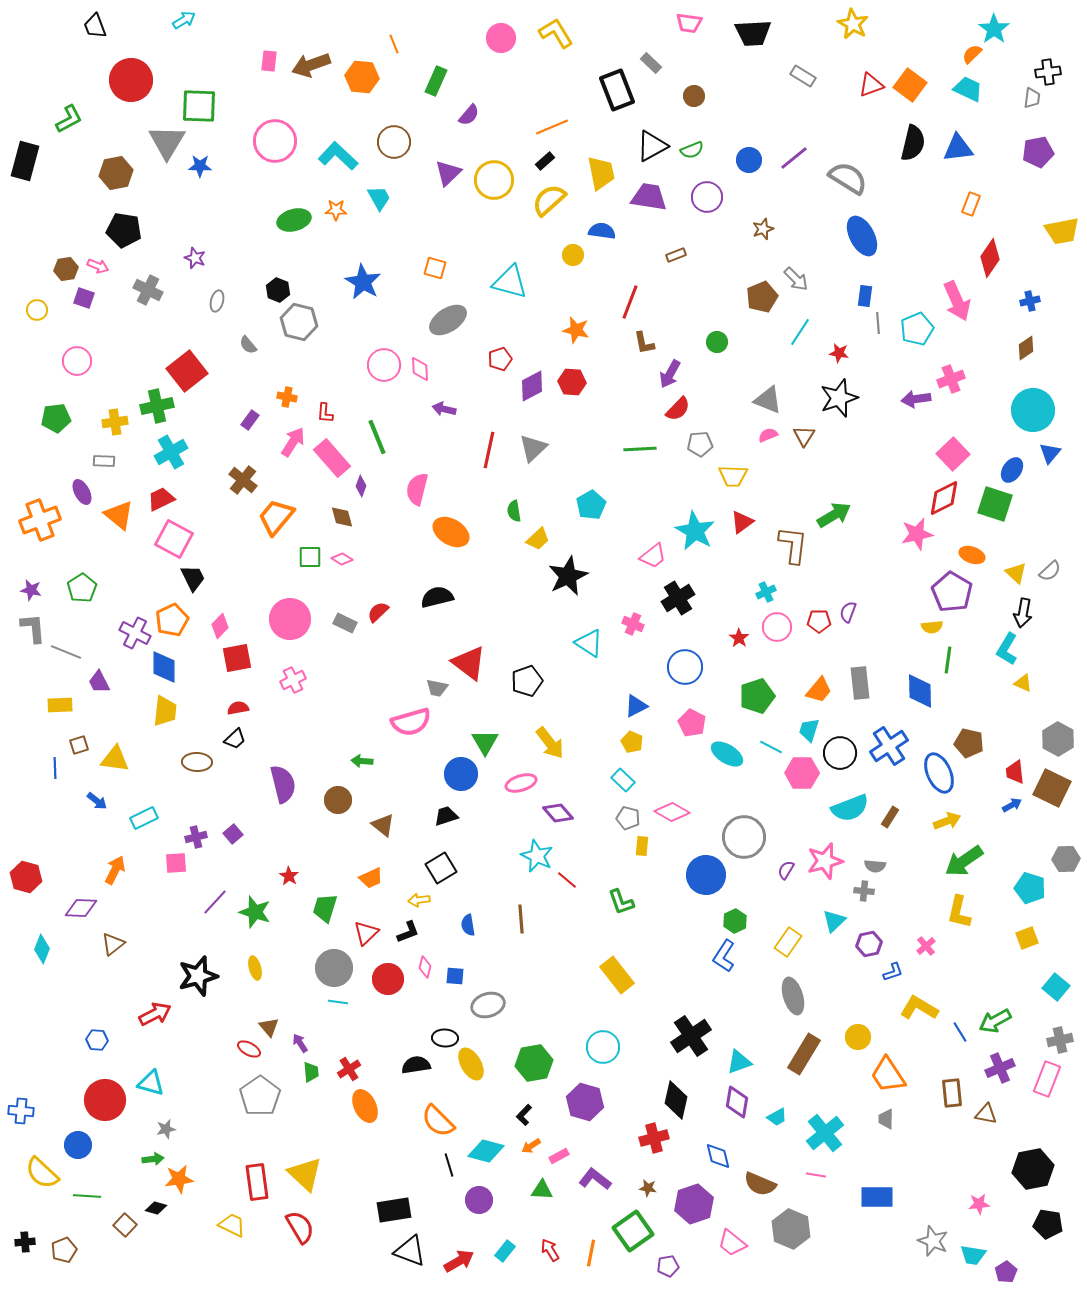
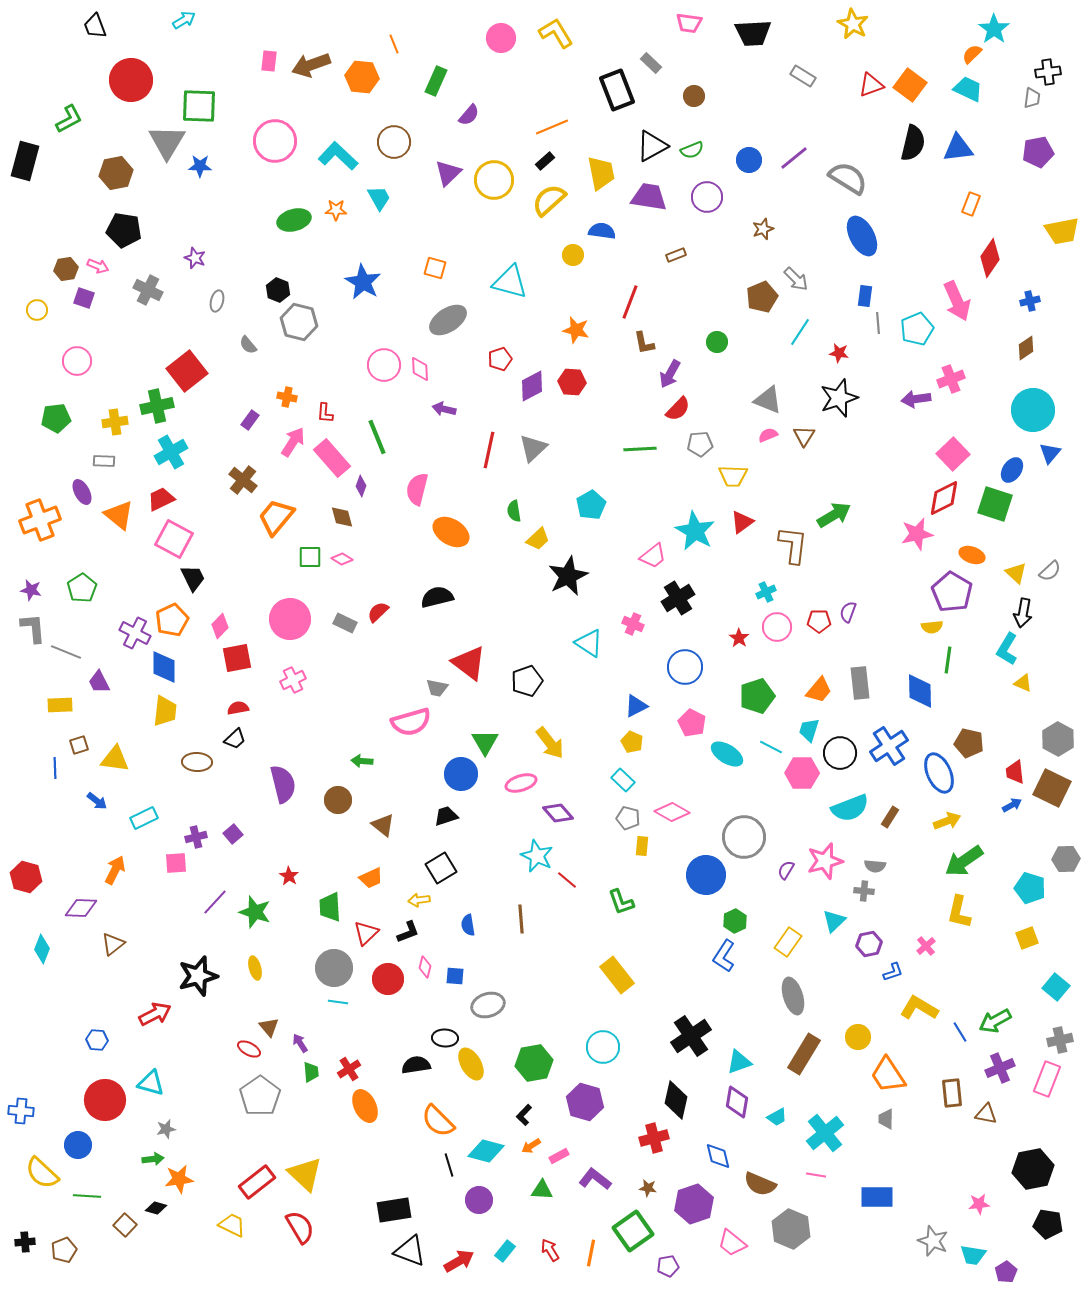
green trapezoid at (325, 908): moved 5 px right, 1 px up; rotated 20 degrees counterclockwise
red rectangle at (257, 1182): rotated 60 degrees clockwise
